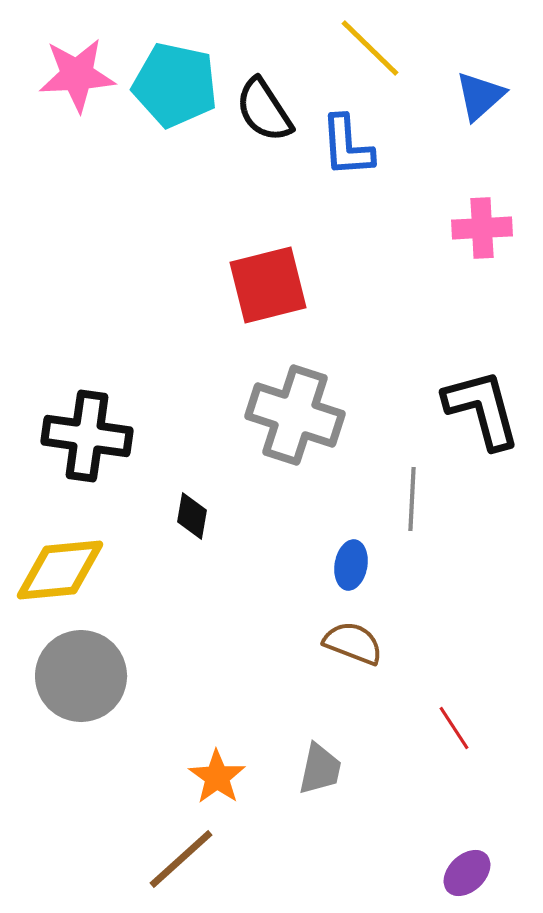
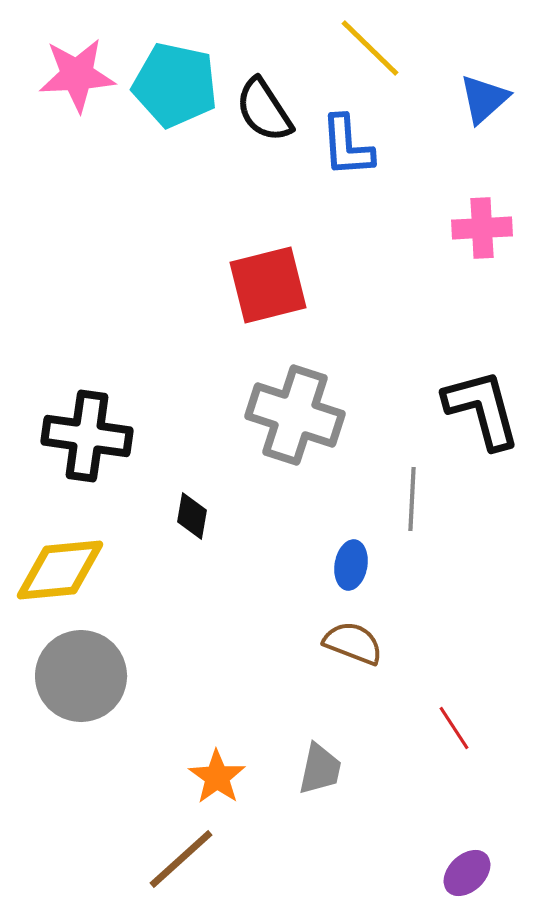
blue triangle: moved 4 px right, 3 px down
